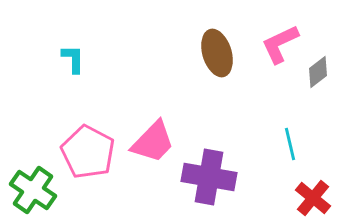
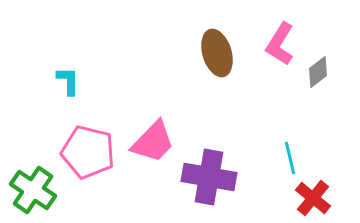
pink L-shape: rotated 33 degrees counterclockwise
cyan L-shape: moved 5 px left, 22 px down
cyan line: moved 14 px down
pink pentagon: rotated 14 degrees counterclockwise
